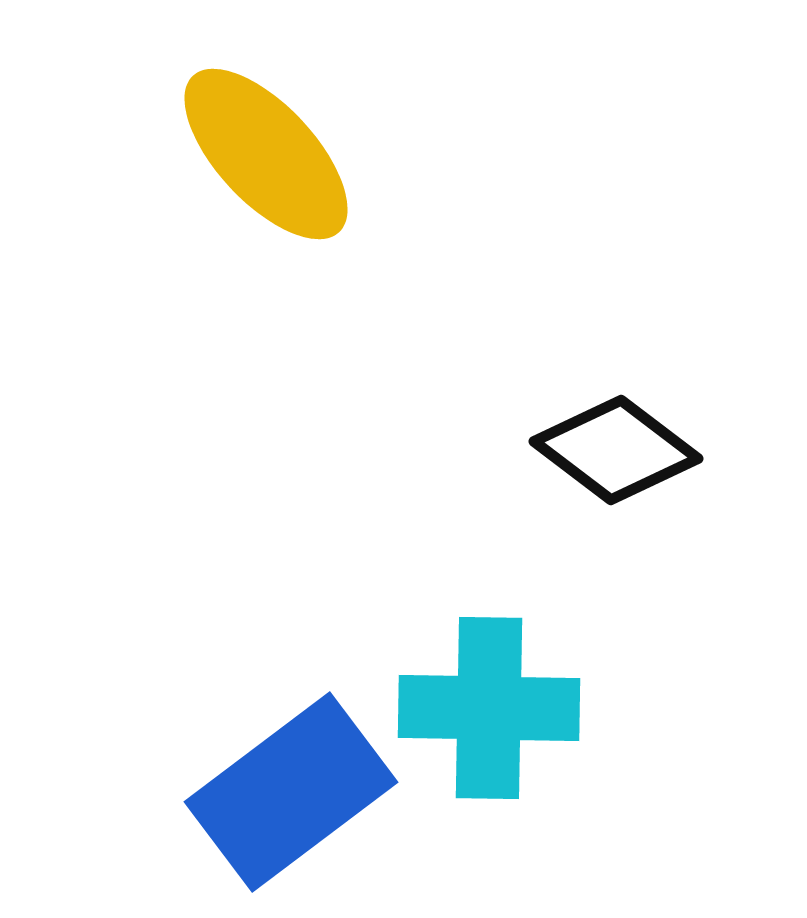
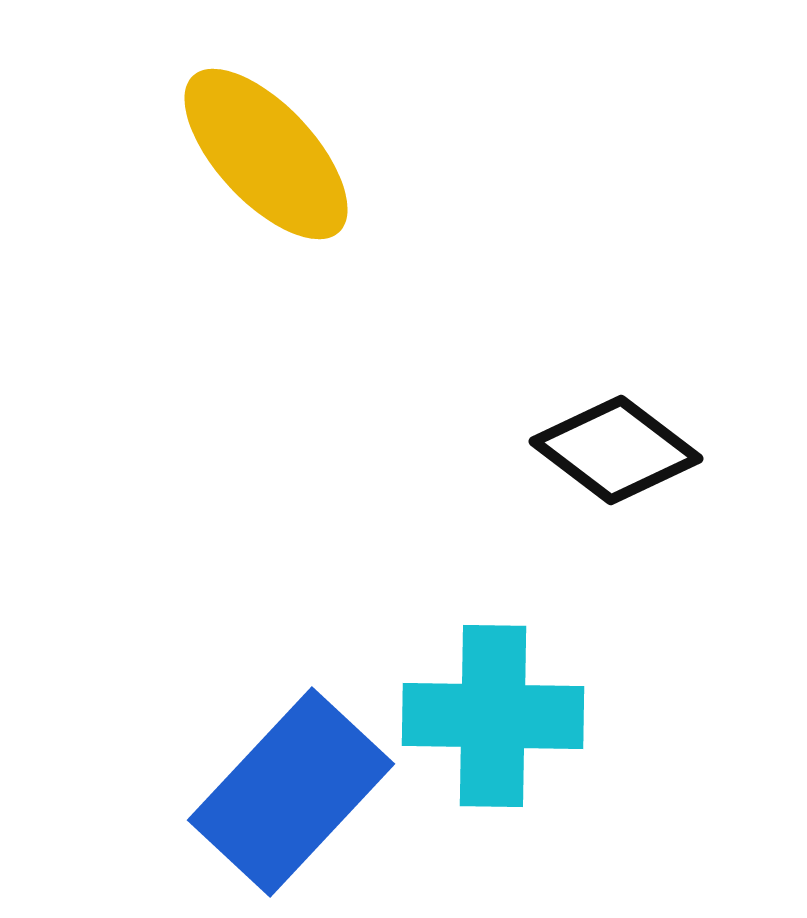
cyan cross: moved 4 px right, 8 px down
blue rectangle: rotated 10 degrees counterclockwise
